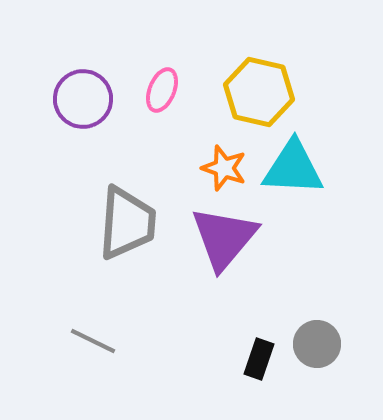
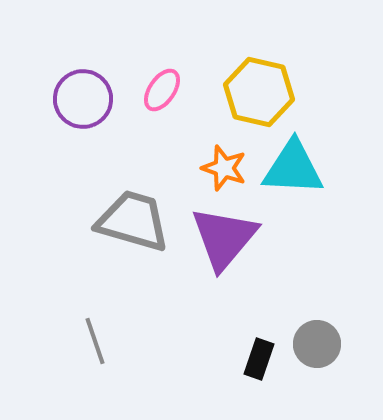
pink ellipse: rotated 12 degrees clockwise
gray trapezoid: moved 6 px right, 2 px up; rotated 78 degrees counterclockwise
gray line: moved 2 px right; rotated 45 degrees clockwise
